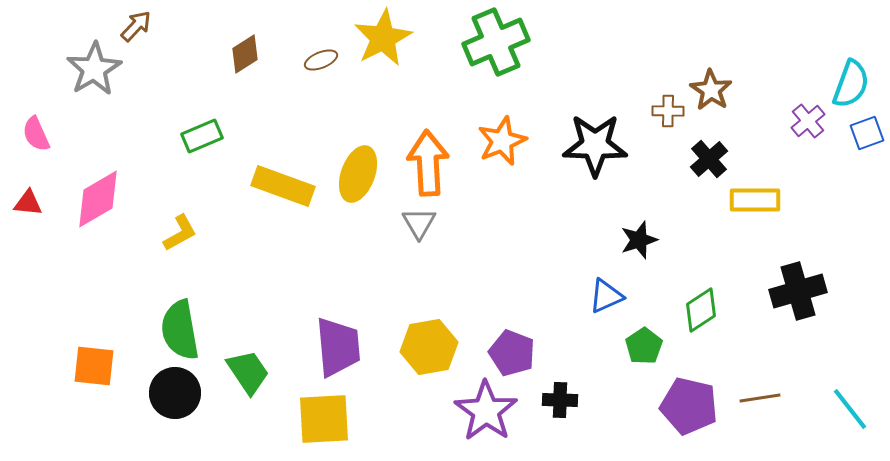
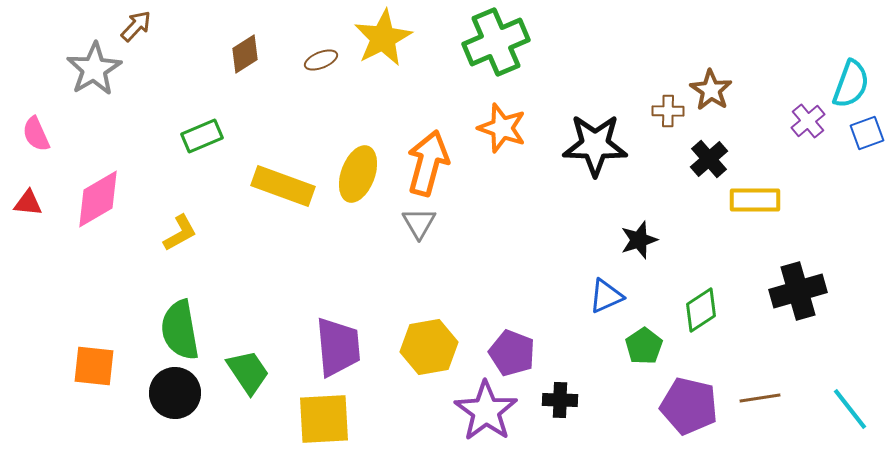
orange star at (502, 141): moved 13 px up; rotated 30 degrees counterclockwise
orange arrow at (428, 163): rotated 18 degrees clockwise
